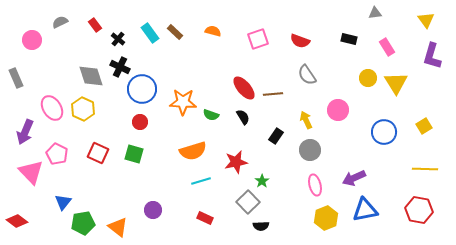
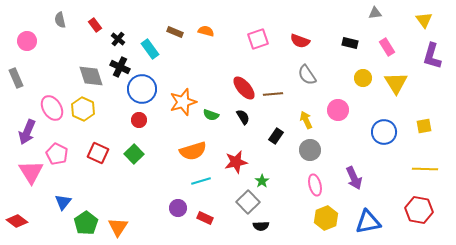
yellow triangle at (426, 20): moved 2 px left
gray semicircle at (60, 22): moved 2 px up; rotated 77 degrees counterclockwise
orange semicircle at (213, 31): moved 7 px left
brown rectangle at (175, 32): rotated 21 degrees counterclockwise
cyan rectangle at (150, 33): moved 16 px down
black rectangle at (349, 39): moved 1 px right, 4 px down
pink circle at (32, 40): moved 5 px left, 1 px down
yellow circle at (368, 78): moved 5 px left
orange star at (183, 102): rotated 20 degrees counterclockwise
red circle at (140, 122): moved 1 px left, 2 px up
yellow square at (424, 126): rotated 21 degrees clockwise
purple arrow at (25, 132): moved 2 px right
green square at (134, 154): rotated 30 degrees clockwise
pink triangle at (31, 172): rotated 12 degrees clockwise
purple arrow at (354, 178): rotated 90 degrees counterclockwise
purple circle at (153, 210): moved 25 px right, 2 px up
blue triangle at (365, 210): moved 3 px right, 12 px down
green pentagon at (83, 223): moved 3 px right; rotated 25 degrees counterclockwise
orange triangle at (118, 227): rotated 25 degrees clockwise
